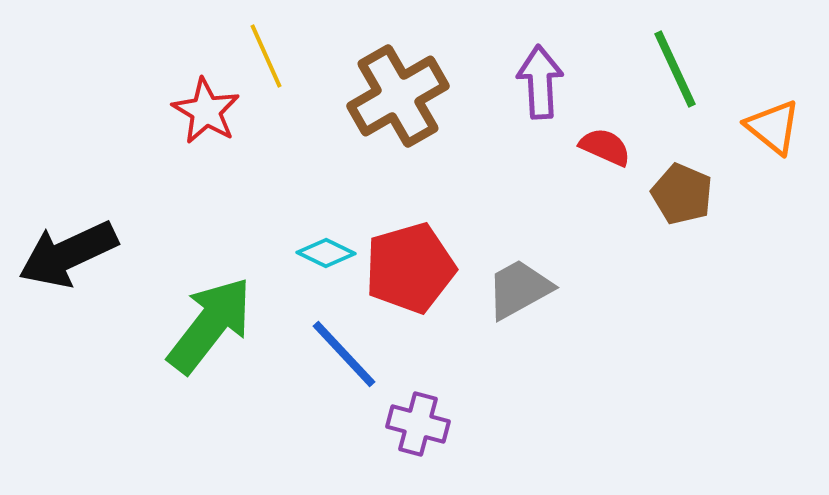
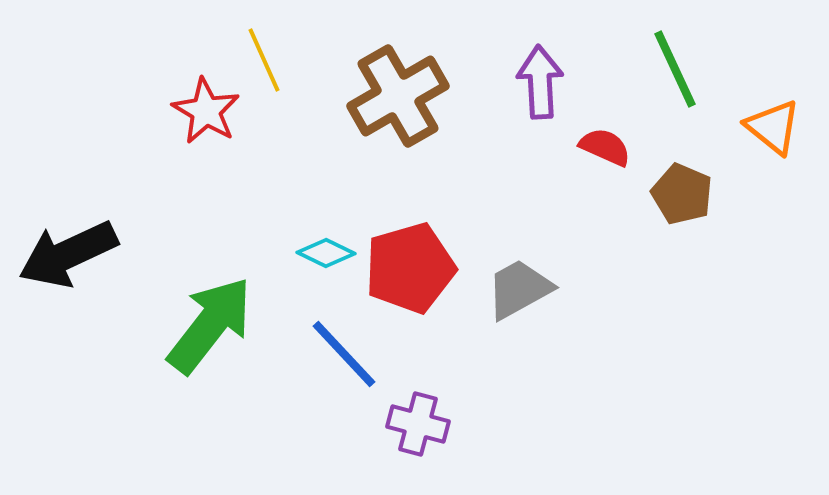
yellow line: moved 2 px left, 4 px down
